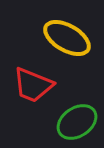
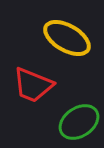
green ellipse: moved 2 px right
